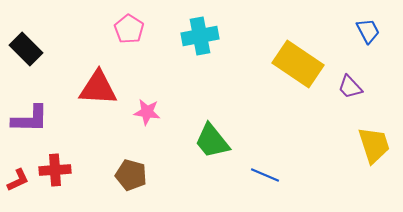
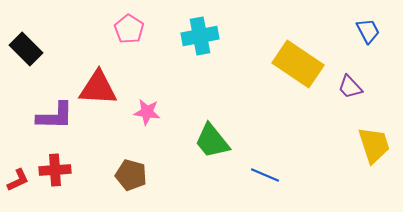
purple L-shape: moved 25 px right, 3 px up
